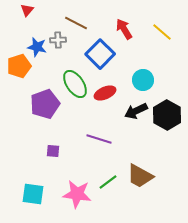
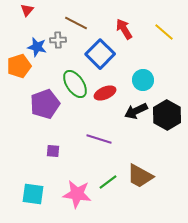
yellow line: moved 2 px right
